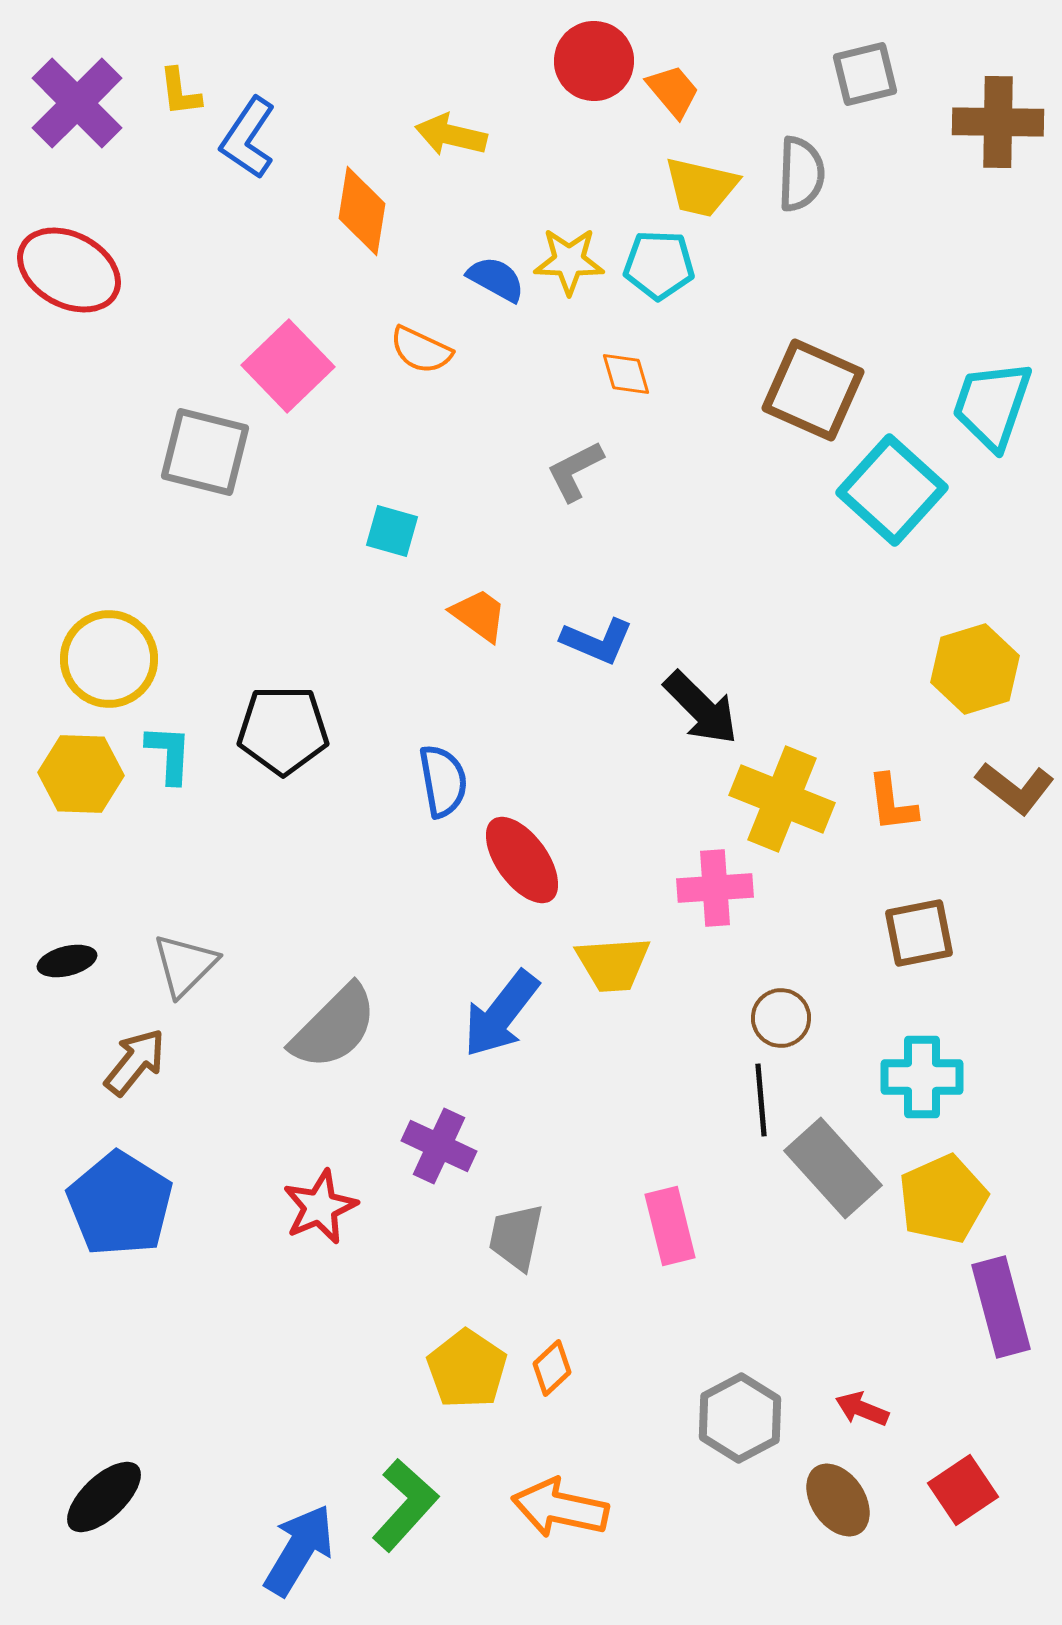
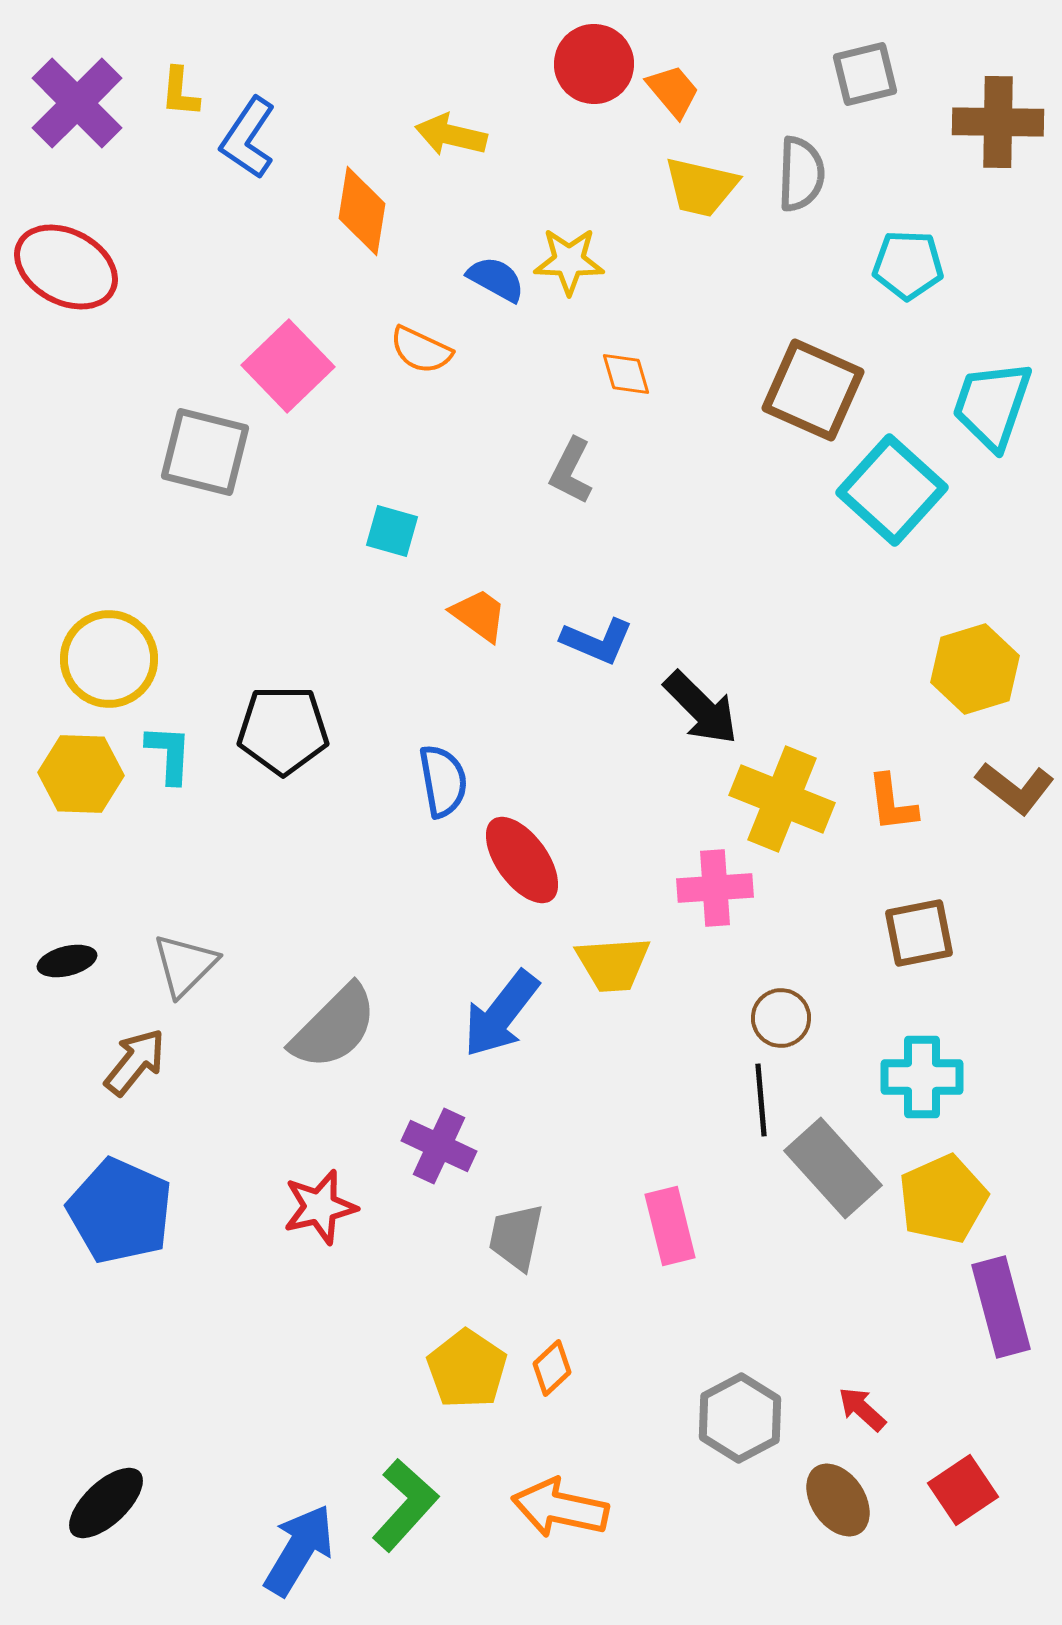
red circle at (594, 61): moved 3 px down
yellow L-shape at (180, 92): rotated 12 degrees clockwise
cyan pentagon at (659, 265): moved 249 px right
red ellipse at (69, 270): moved 3 px left, 3 px up
gray L-shape at (575, 471): moved 4 px left; rotated 36 degrees counterclockwise
blue pentagon at (120, 1204): moved 7 px down; rotated 8 degrees counterclockwise
red star at (320, 1207): rotated 10 degrees clockwise
red arrow at (862, 1409): rotated 20 degrees clockwise
black ellipse at (104, 1497): moved 2 px right, 6 px down
